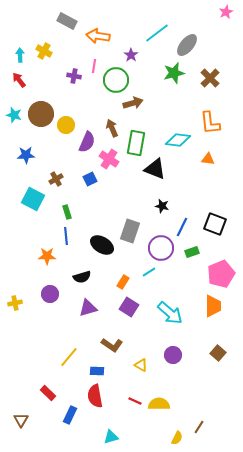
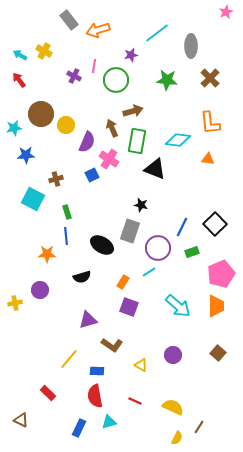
gray rectangle at (67, 21): moved 2 px right, 1 px up; rotated 24 degrees clockwise
orange arrow at (98, 36): moved 6 px up; rotated 25 degrees counterclockwise
gray ellipse at (187, 45): moved 4 px right, 1 px down; rotated 40 degrees counterclockwise
cyan arrow at (20, 55): rotated 56 degrees counterclockwise
purple star at (131, 55): rotated 24 degrees clockwise
green star at (174, 73): moved 7 px left, 7 px down; rotated 20 degrees clockwise
purple cross at (74, 76): rotated 16 degrees clockwise
brown arrow at (133, 103): moved 8 px down
cyan star at (14, 115): moved 13 px down; rotated 28 degrees counterclockwise
green rectangle at (136, 143): moved 1 px right, 2 px up
brown cross at (56, 179): rotated 16 degrees clockwise
blue square at (90, 179): moved 2 px right, 4 px up
black star at (162, 206): moved 21 px left, 1 px up
black square at (215, 224): rotated 25 degrees clockwise
purple circle at (161, 248): moved 3 px left
orange star at (47, 256): moved 2 px up
purple circle at (50, 294): moved 10 px left, 4 px up
orange trapezoid at (213, 306): moved 3 px right
purple square at (129, 307): rotated 12 degrees counterclockwise
purple triangle at (88, 308): moved 12 px down
cyan arrow at (170, 313): moved 8 px right, 7 px up
yellow line at (69, 357): moved 2 px down
yellow semicircle at (159, 404): moved 14 px right, 3 px down; rotated 25 degrees clockwise
blue rectangle at (70, 415): moved 9 px right, 13 px down
brown triangle at (21, 420): rotated 35 degrees counterclockwise
cyan triangle at (111, 437): moved 2 px left, 15 px up
